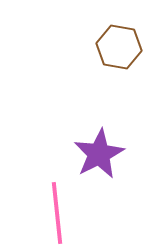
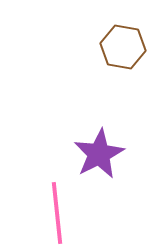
brown hexagon: moved 4 px right
